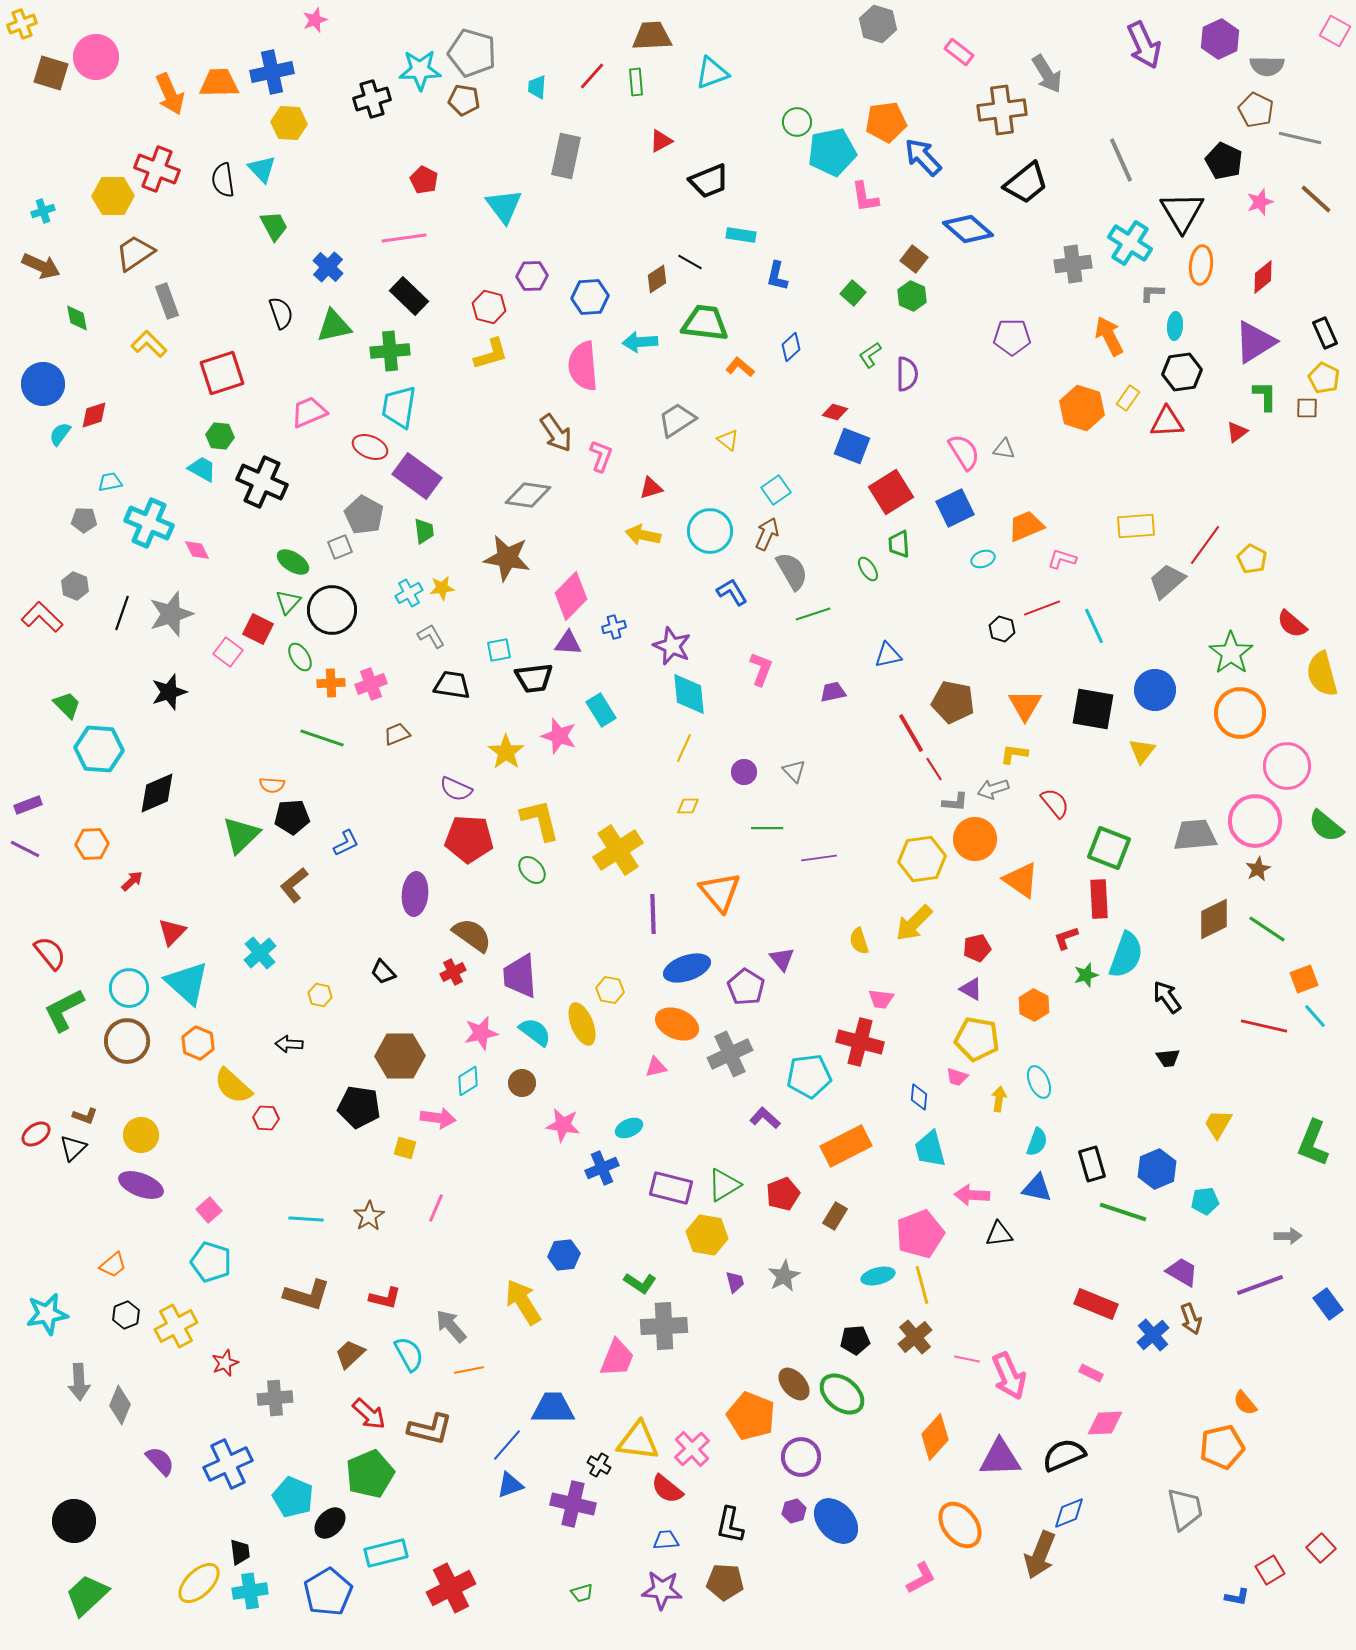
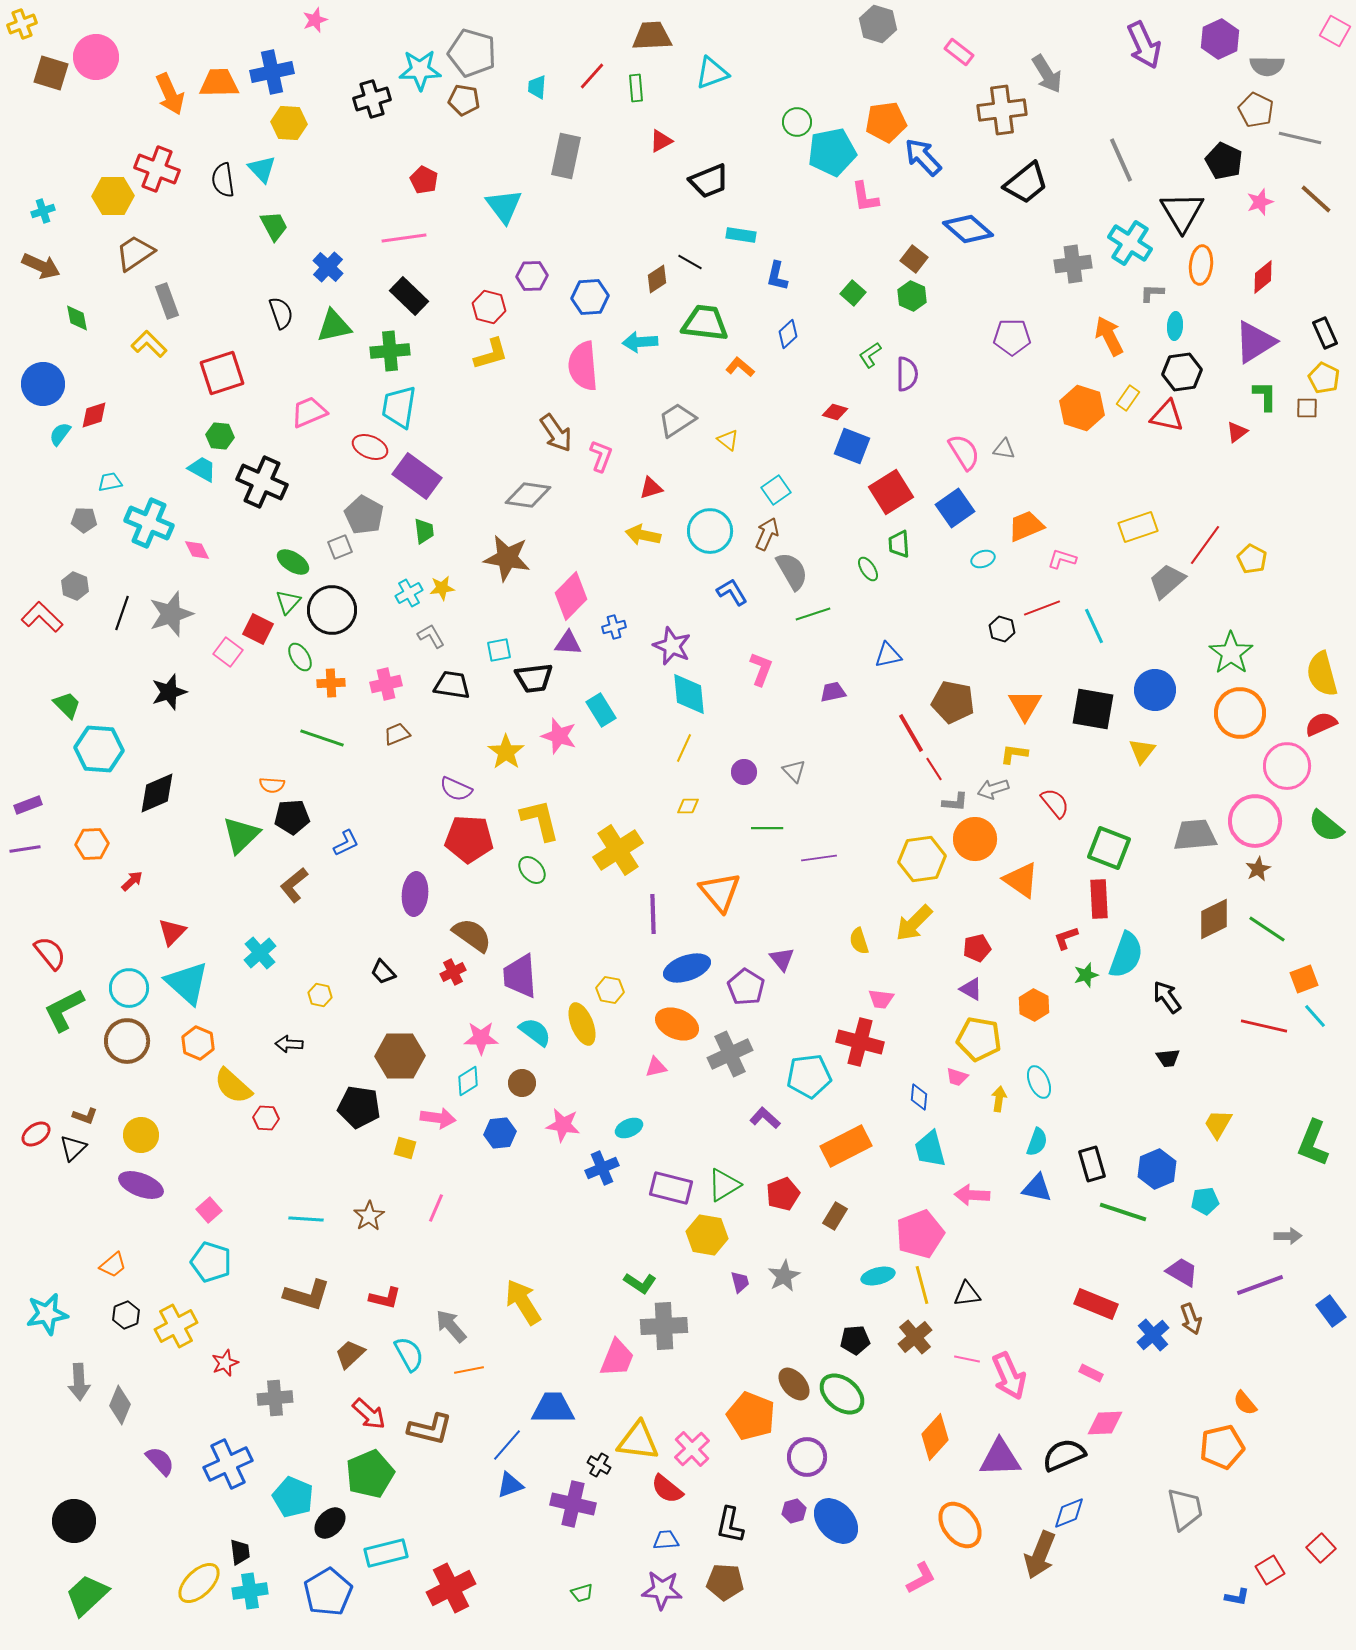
green rectangle at (636, 82): moved 6 px down
blue diamond at (791, 347): moved 3 px left, 13 px up
red triangle at (1167, 422): moved 6 px up; rotated 15 degrees clockwise
blue square at (955, 508): rotated 9 degrees counterclockwise
yellow rectangle at (1136, 526): moved 2 px right, 1 px down; rotated 15 degrees counterclockwise
red semicircle at (1292, 624): moved 29 px right, 100 px down; rotated 116 degrees clockwise
pink cross at (371, 684): moved 15 px right; rotated 8 degrees clockwise
purple line at (25, 849): rotated 36 degrees counterclockwise
pink star at (481, 1033): moved 5 px down; rotated 12 degrees clockwise
yellow pentagon at (977, 1039): moved 2 px right
black triangle at (999, 1234): moved 32 px left, 60 px down
blue hexagon at (564, 1255): moved 64 px left, 122 px up
purple trapezoid at (735, 1282): moved 5 px right
blue rectangle at (1328, 1304): moved 3 px right, 7 px down
purple circle at (801, 1457): moved 6 px right
